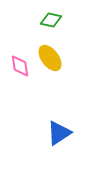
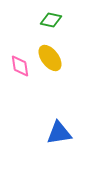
blue triangle: rotated 24 degrees clockwise
